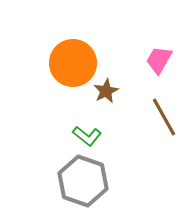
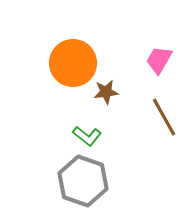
brown star: moved 1 px down; rotated 20 degrees clockwise
